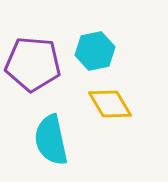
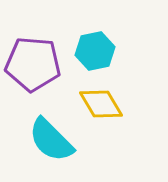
yellow diamond: moved 9 px left
cyan semicircle: rotated 33 degrees counterclockwise
